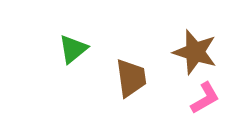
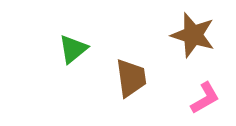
brown star: moved 2 px left, 17 px up
